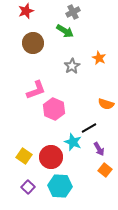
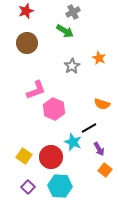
brown circle: moved 6 px left
orange semicircle: moved 4 px left
